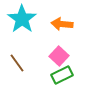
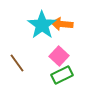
cyan star: moved 20 px right, 6 px down
